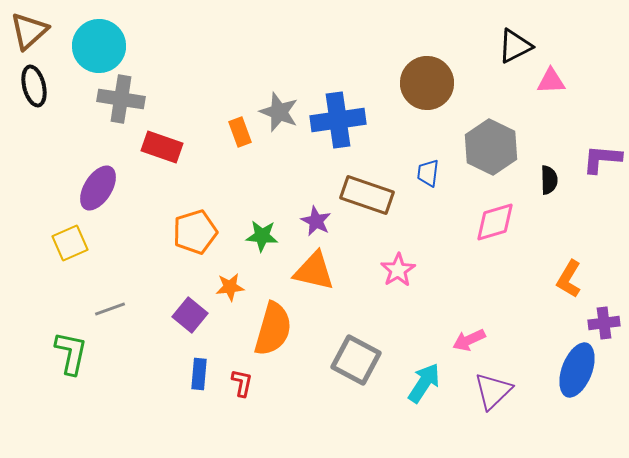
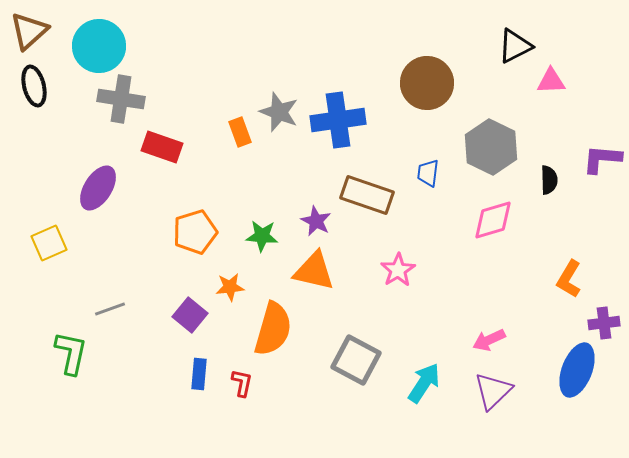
pink diamond: moved 2 px left, 2 px up
yellow square: moved 21 px left
pink arrow: moved 20 px right
